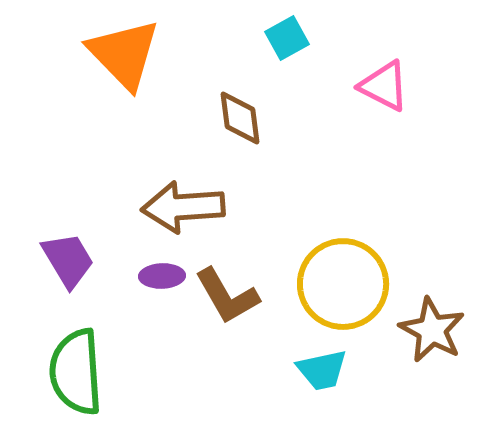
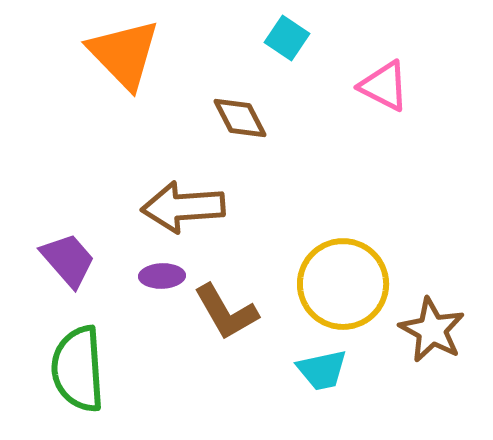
cyan square: rotated 27 degrees counterclockwise
brown diamond: rotated 20 degrees counterclockwise
purple trapezoid: rotated 10 degrees counterclockwise
brown L-shape: moved 1 px left, 16 px down
green semicircle: moved 2 px right, 3 px up
